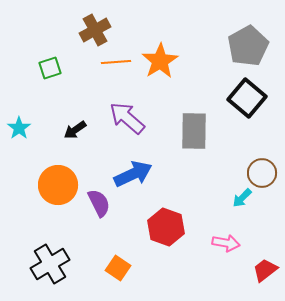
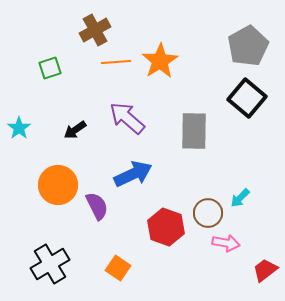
brown circle: moved 54 px left, 40 px down
cyan arrow: moved 2 px left
purple semicircle: moved 2 px left, 3 px down
